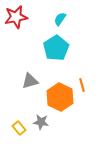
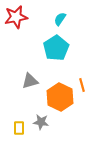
yellow rectangle: rotated 40 degrees clockwise
